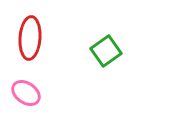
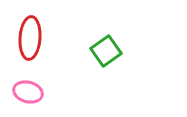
pink ellipse: moved 2 px right, 1 px up; rotated 20 degrees counterclockwise
